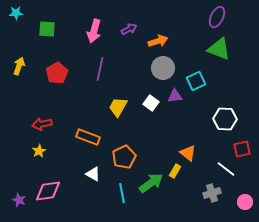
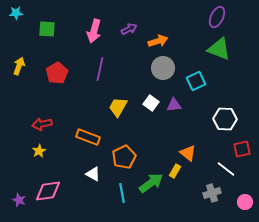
purple triangle: moved 1 px left, 9 px down
